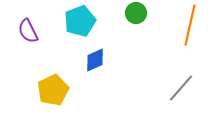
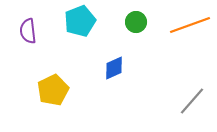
green circle: moved 9 px down
orange line: rotated 57 degrees clockwise
purple semicircle: rotated 20 degrees clockwise
blue diamond: moved 19 px right, 8 px down
gray line: moved 11 px right, 13 px down
